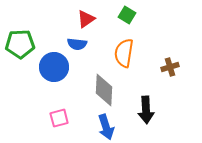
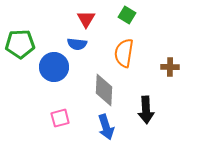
red triangle: rotated 24 degrees counterclockwise
brown cross: rotated 18 degrees clockwise
pink square: moved 1 px right
